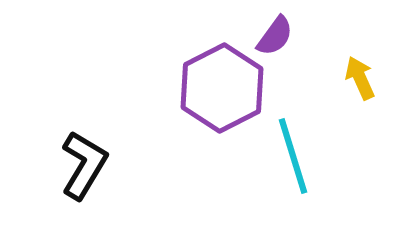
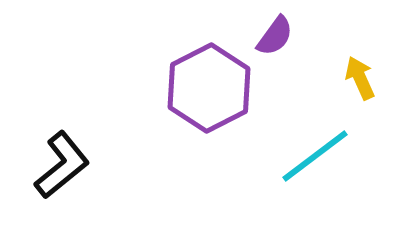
purple hexagon: moved 13 px left
cyan line: moved 22 px right; rotated 70 degrees clockwise
black L-shape: moved 22 px left; rotated 20 degrees clockwise
